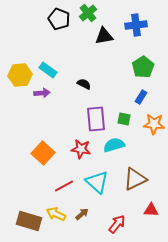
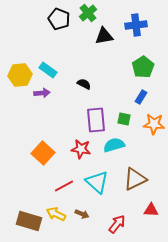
purple rectangle: moved 1 px down
brown arrow: rotated 64 degrees clockwise
